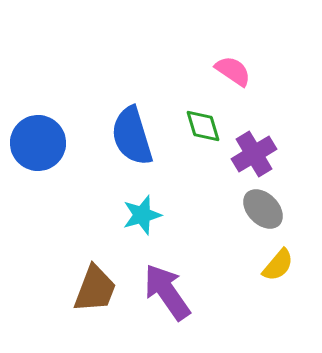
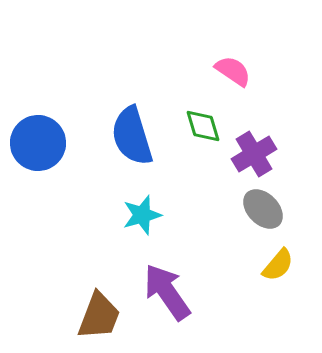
brown trapezoid: moved 4 px right, 27 px down
